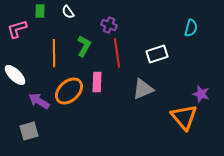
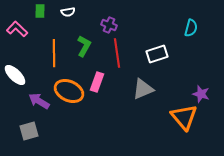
white semicircle: rotated 64 degrees counterclockwise
pink L-shape: rotated 60 degrees clockwise
pink rectangle: rotated 18 degrees clockwise
orange ellipse: rotated 68 degrees clockwise
